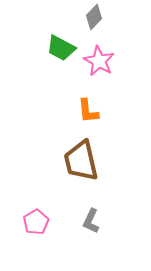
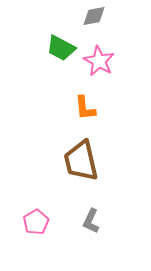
gray diamond: moved 1 px up; rotated 35 degrees clockwise
orange L-shape: moved 3 px left, 3 px up
